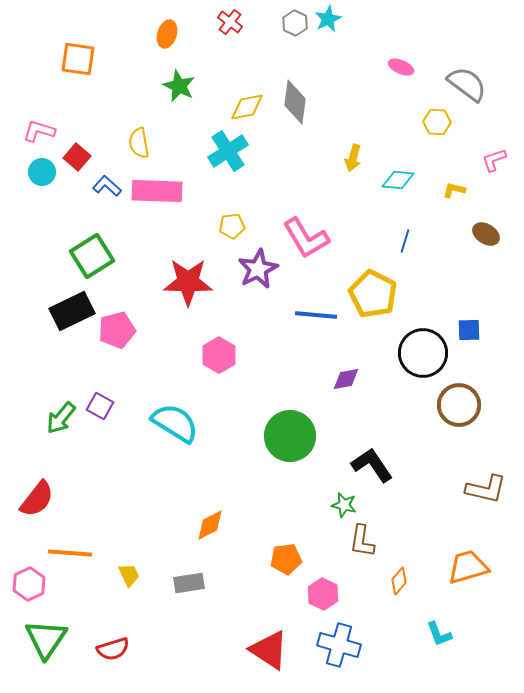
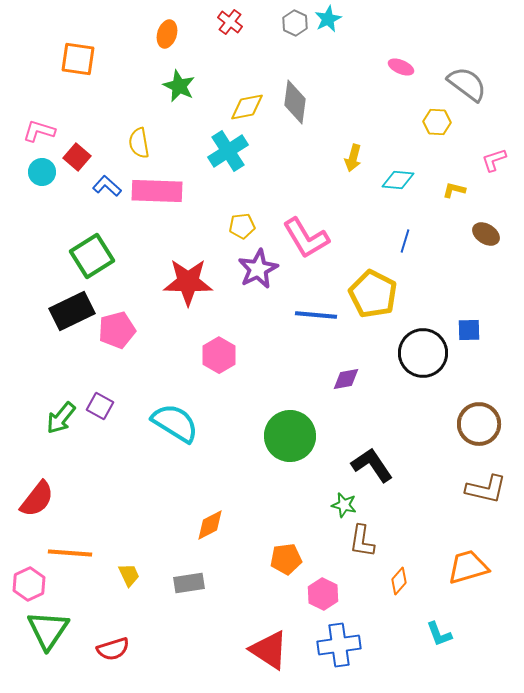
yellow pentagon at (232, 226): moved 10 px right
brown circle at (459, 405): moved 20 px right, 19 px down
green triangle at (46, 639): moved 2 px right, 9 px up
blue cross at (339, 645): rotated 24 degrees counterclockwise
